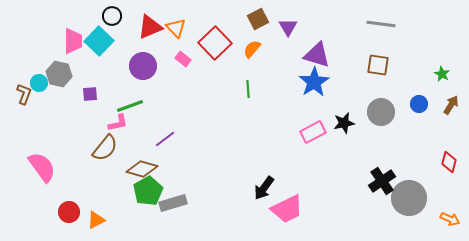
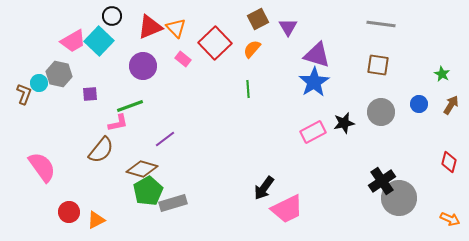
pink trapezoid at (73, 41): rotated 60 degrees clockwise
brown semicircle at (105, 148): moved 4 px left, 2 px down
gray circle at (409, 198): moved 10 px left
